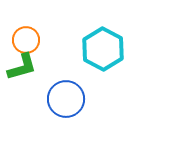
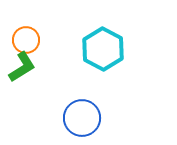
green L-shape: rotated 16 degrees counterclockwise
blue circle: moved 16 px right, 19 px down
